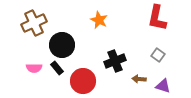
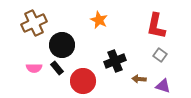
red L-shape: moved 1 px left, 8 px down
gray square: moved 2 px right
